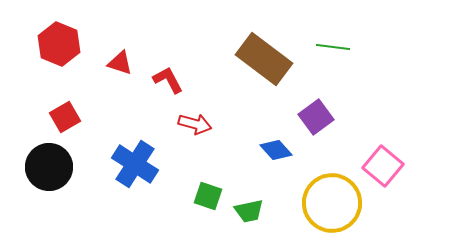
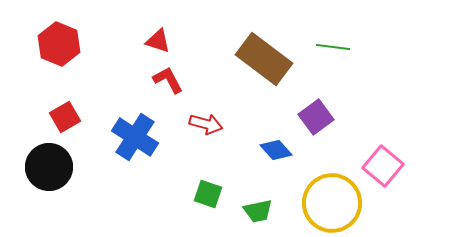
red triangle: moved 38 px right, 22 px up
red arrow: moved 11 px right
blue cross: moved 27 px up
green square: moved 2 px up
green trapezoid: moved 9 px right
